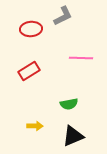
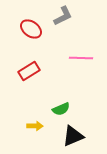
red ellipse: rotated 40 degrees clockwise
green semicircle: moved 8 px left, 5 px down; rotated 12 degrees counterclockwise
